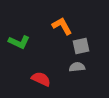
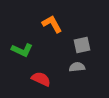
orange L-shape: moved 10 px left, 2 px up
green L-shape: moved 3 px right, 8 px down
gray square: moved 1 px right, 1 px up
